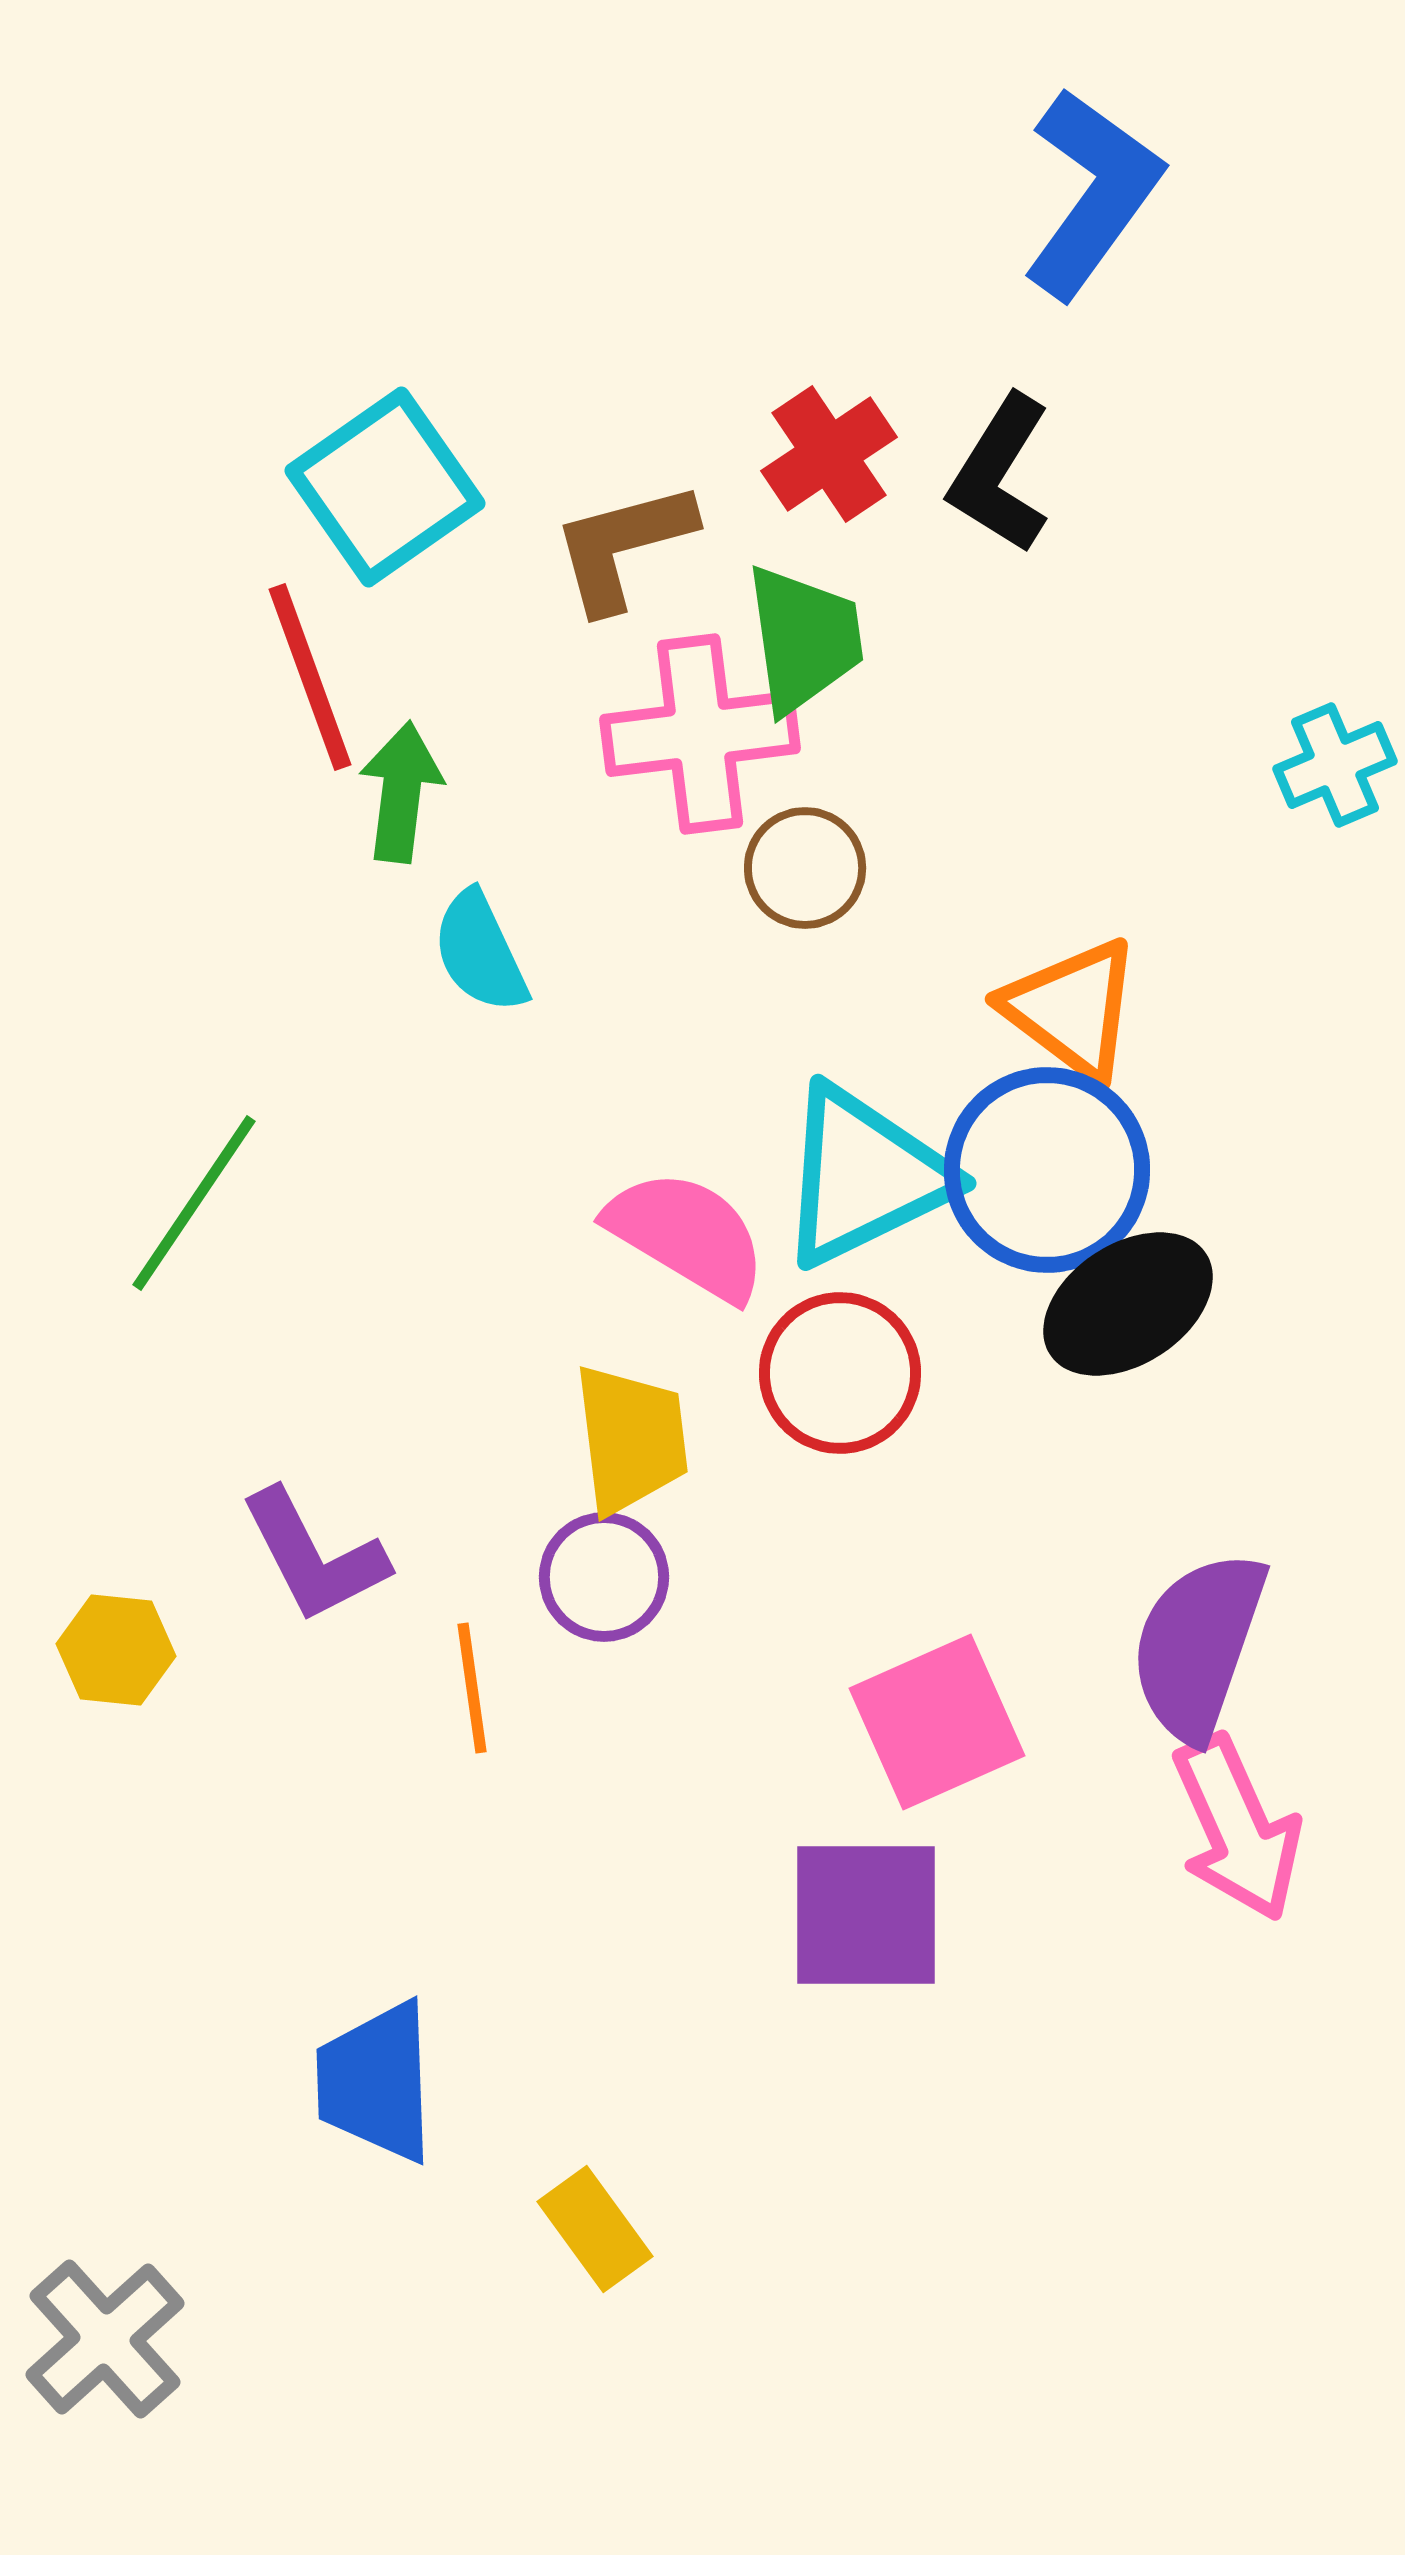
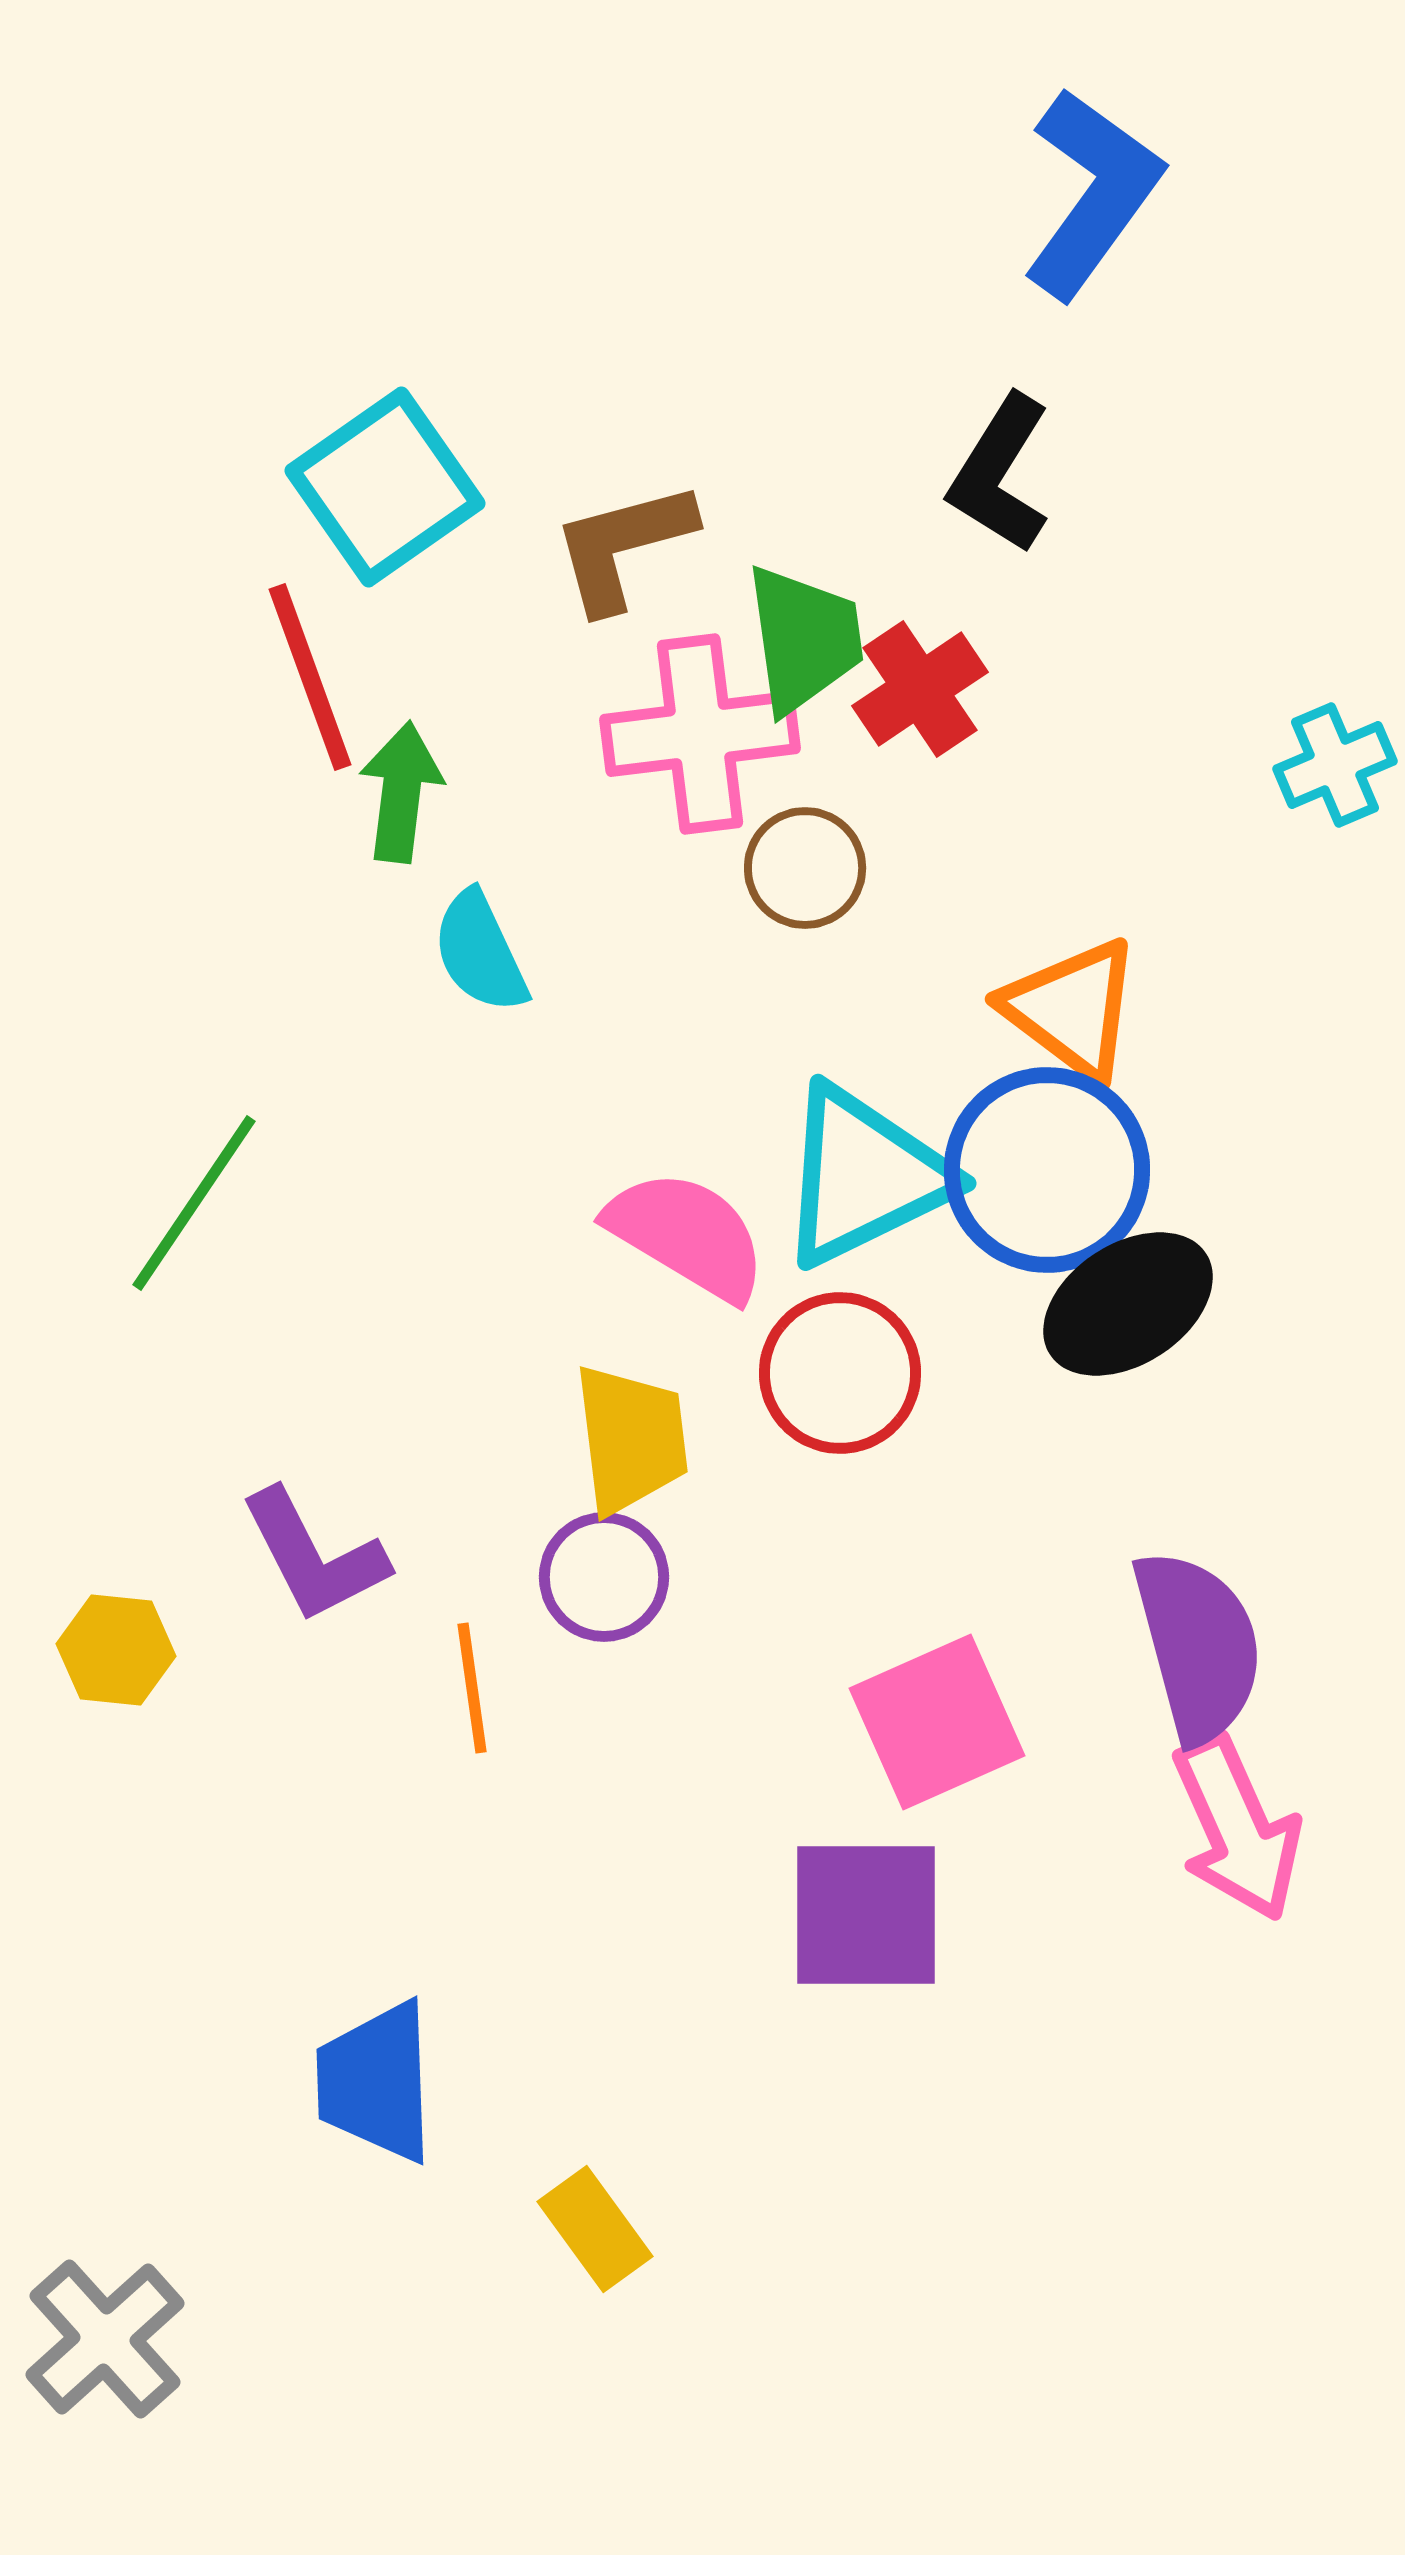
red cross: moved 91 px right, 235 px down
purple semicircle: rotated 146 degrees clockwise
